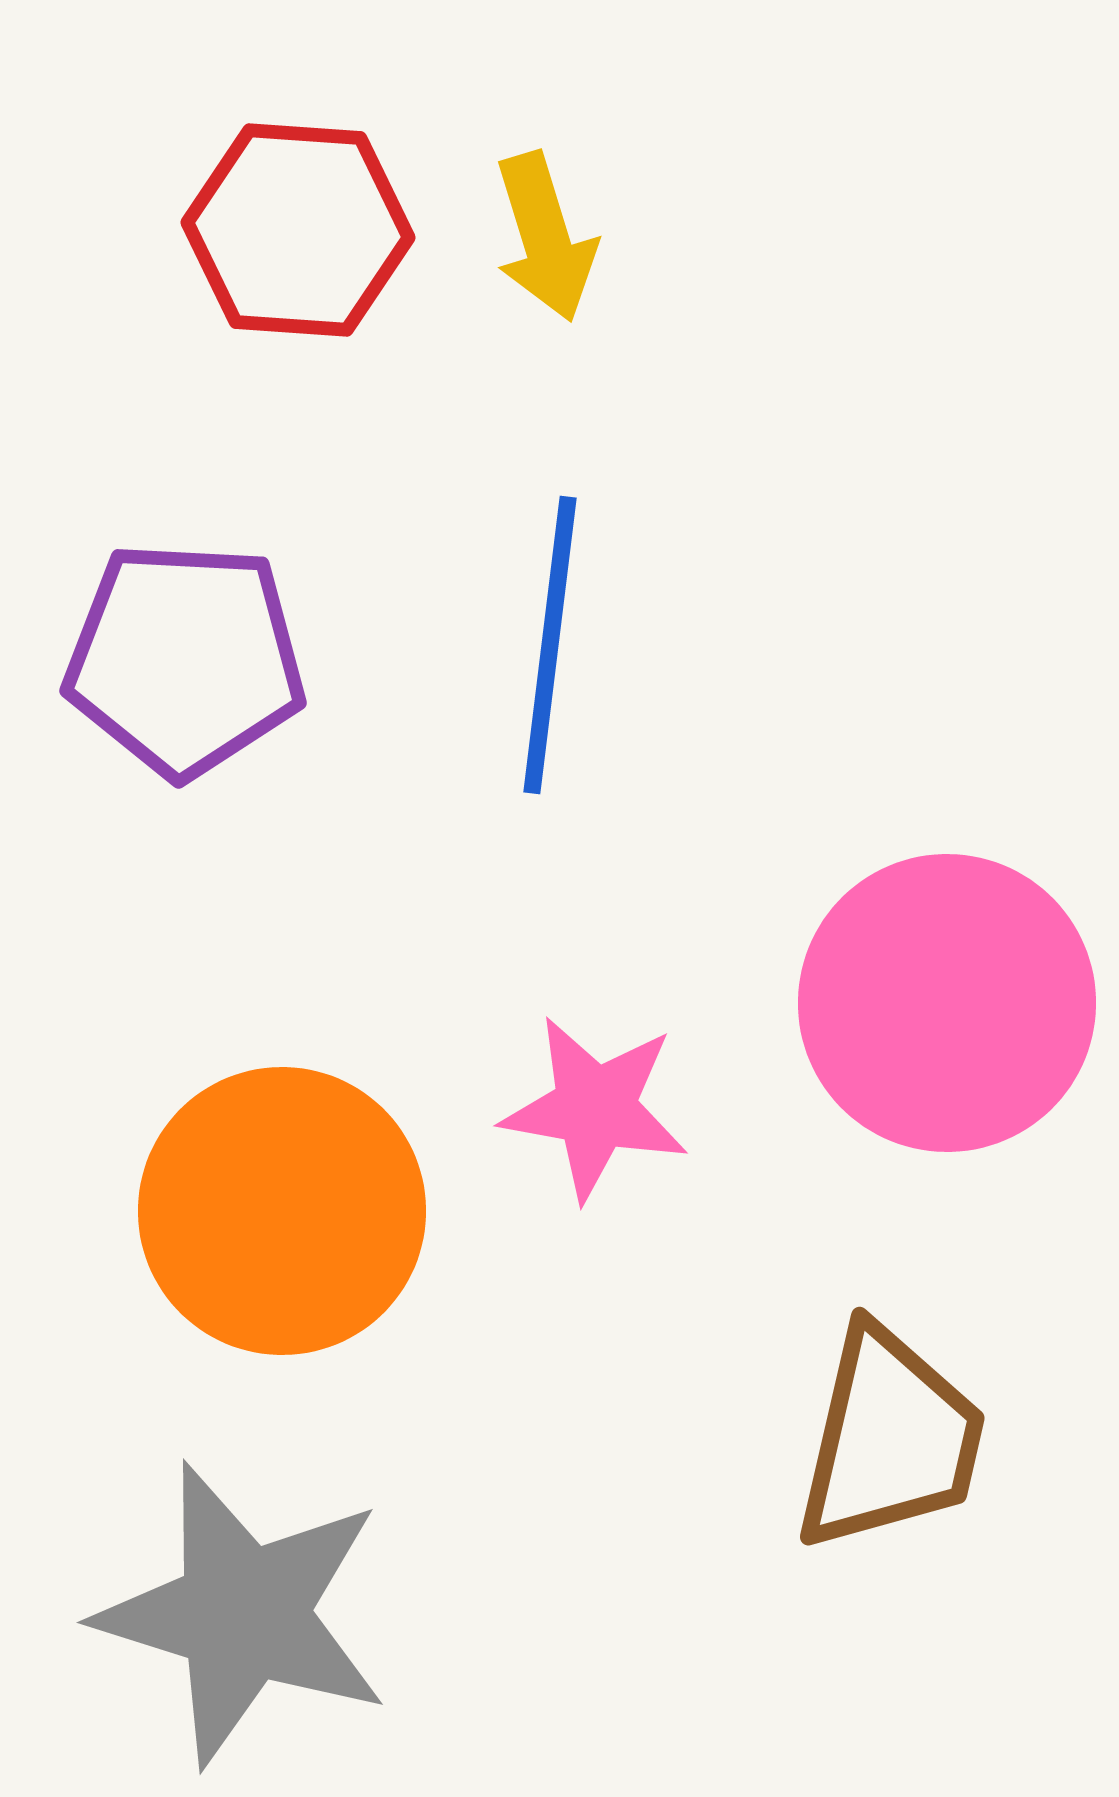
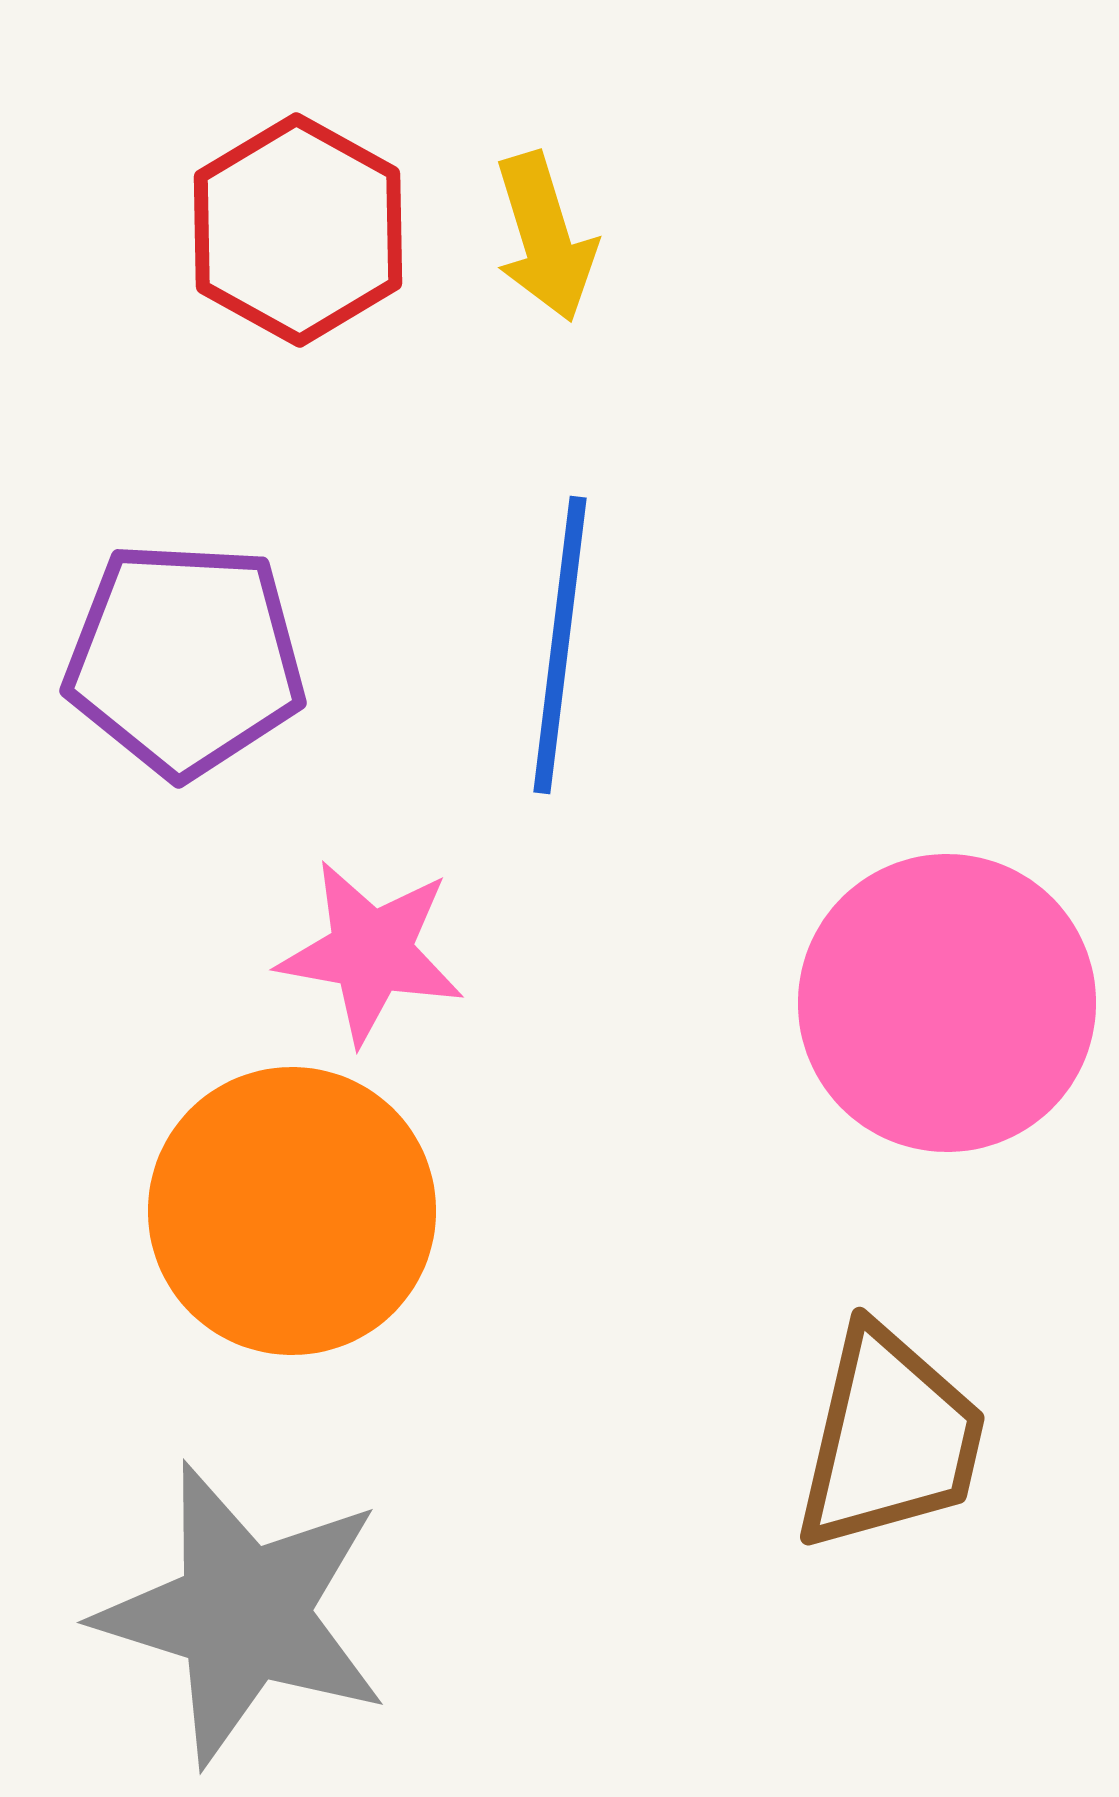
red hexagon: rotated 25 degrees clockwise
blue line: moved 10 px right
pink star: moved 224 px left, 156 px up
orange circle: moved 10 px right
